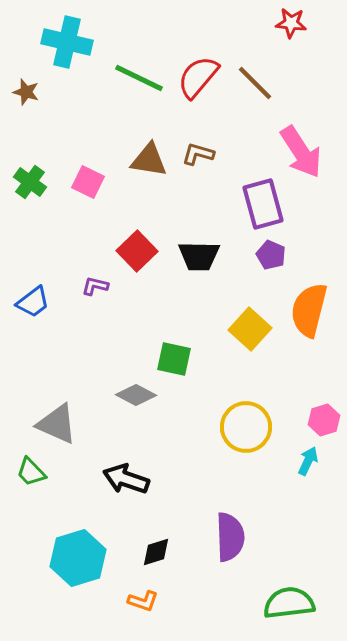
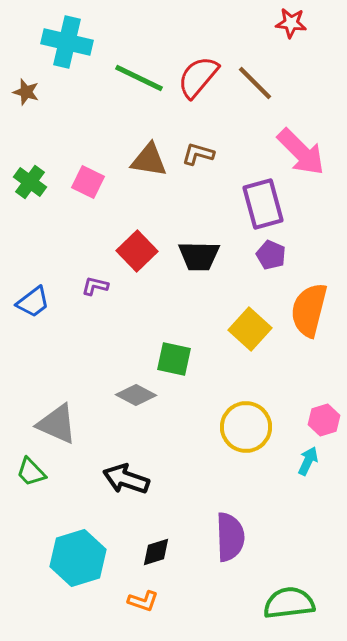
pink arrow: rotated 12 degrees counterclockwise
